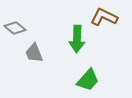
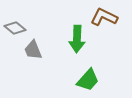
gray trapezoid: moved 1 px left, 3 px up
